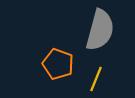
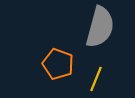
gray semicircle: moved 3 px up
